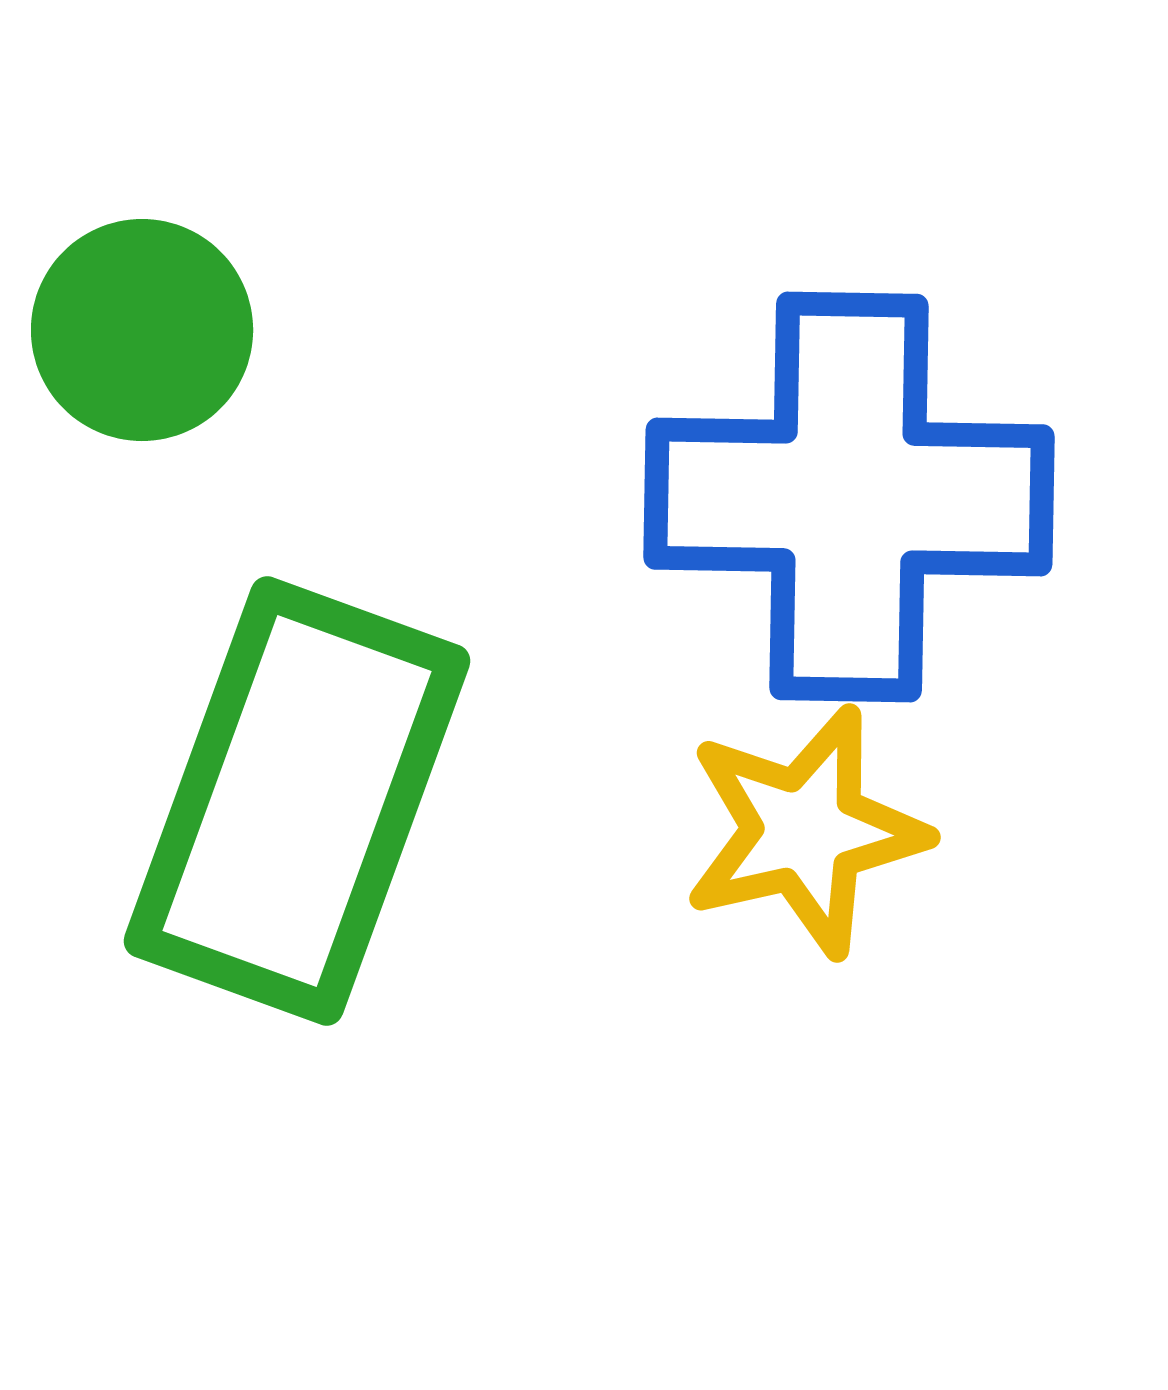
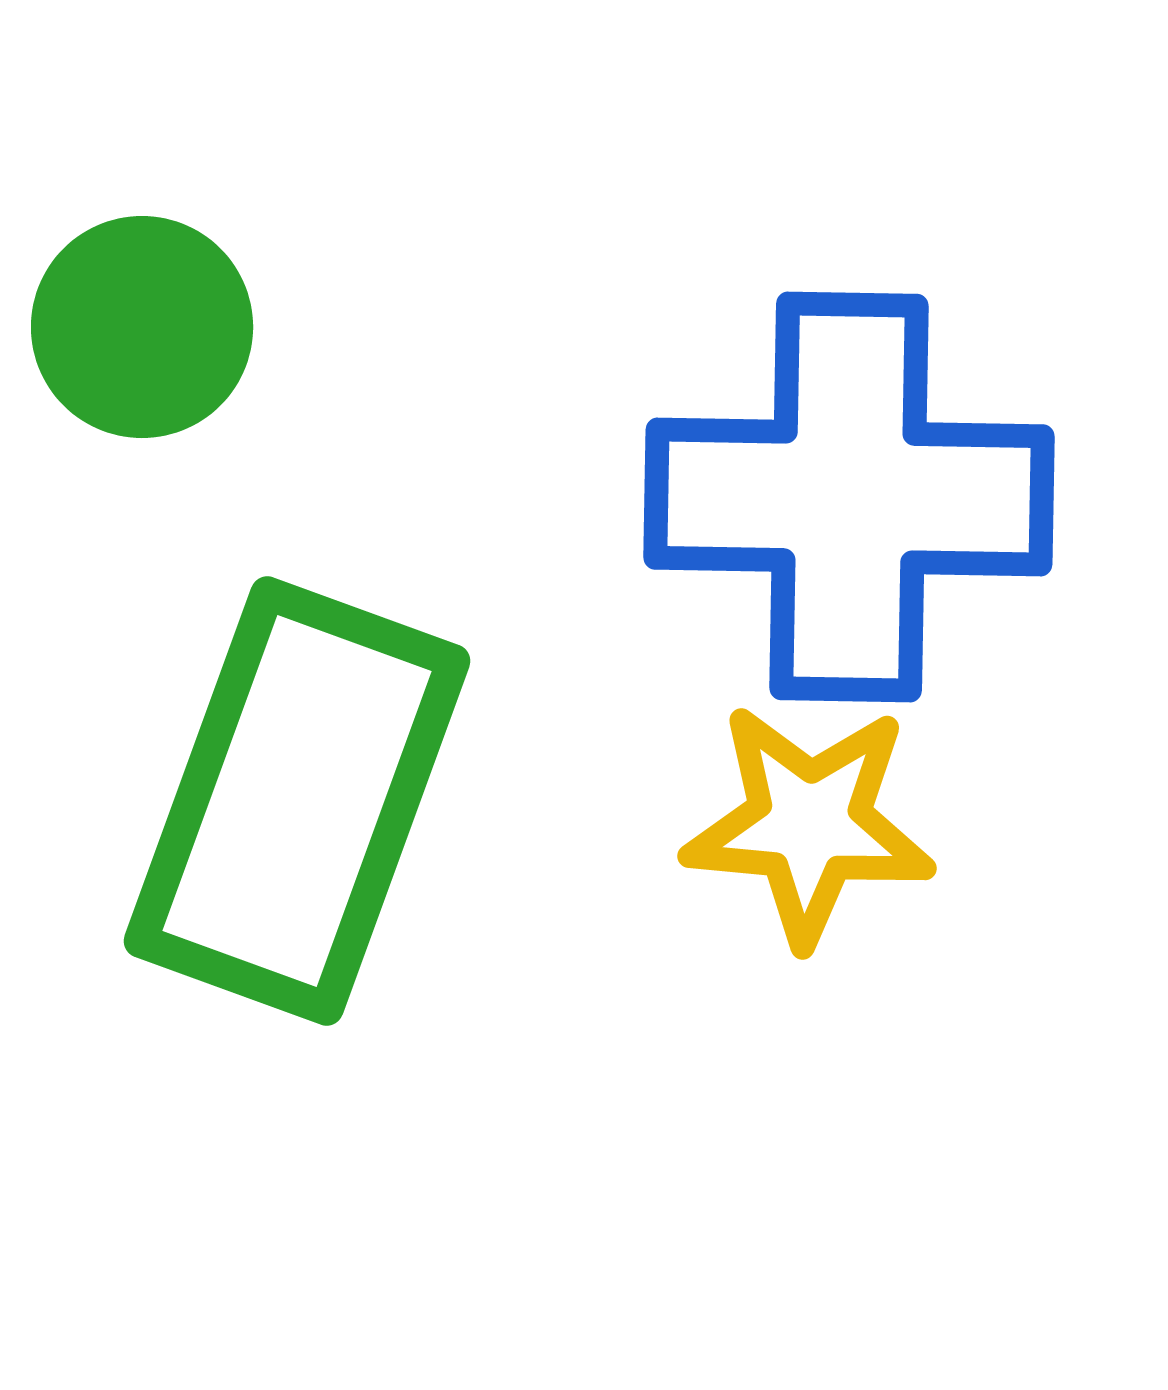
green circle: moved 3 px up
yellow star: moved 4 px right, 7 px up; rotated 18 degrees clockwise
